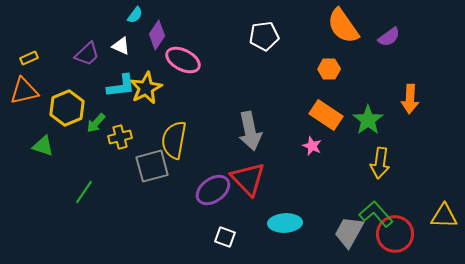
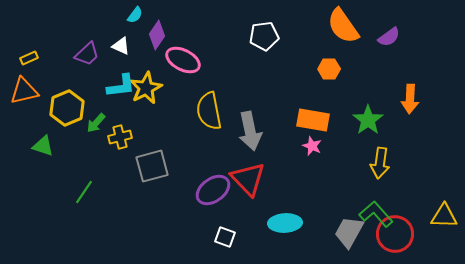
orange rectangle: moved 13 px left, 5 px down; rotated 24 degrees counterclockwise
yellow semicircle: moved 35 px right, 29 px up; rotated 21 degrees counterclockwise
